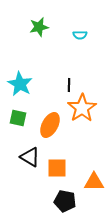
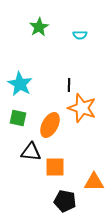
green star: rotated 18 degrees counterclockwise
orange star: rotated 20 degrees counterclockwise
black triangle: moved 1 px right, 5 px up; rotated 25 degrees counterclockwise
orange square: moved 2 px left, 1 px up
